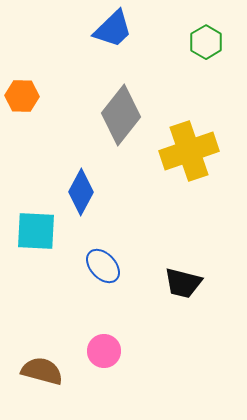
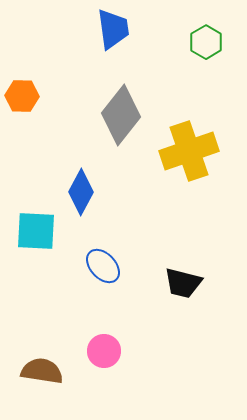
blue trapezoid: rotated 54 degrees counterclockwise
brown semicircle: rotated 6 degrees counterclockwise
